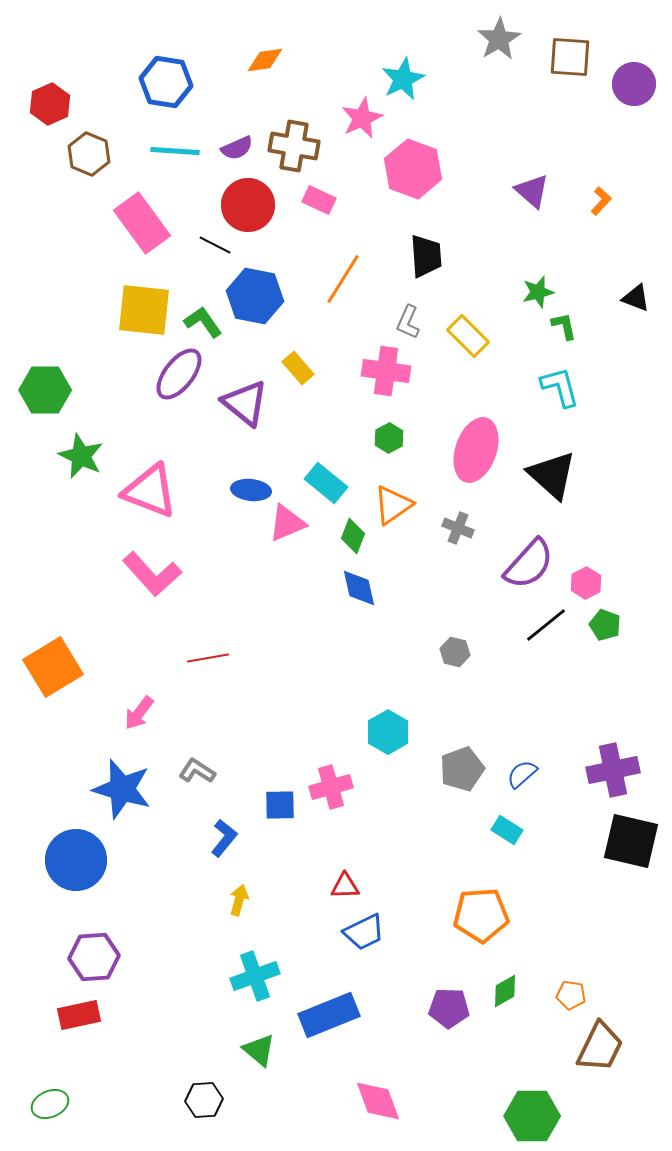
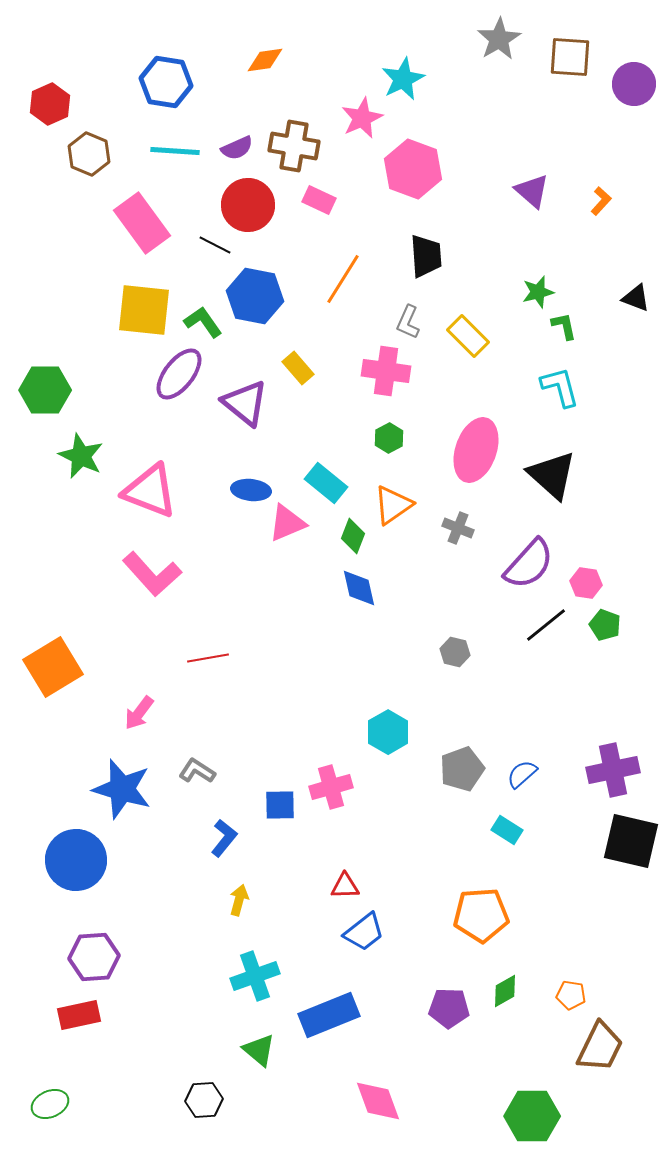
pink hexagon at (586, 583): rotated 24 degrees counterclockwise
blue trapezoid at (364, 932): rotated 12 degrees counterclockwise
